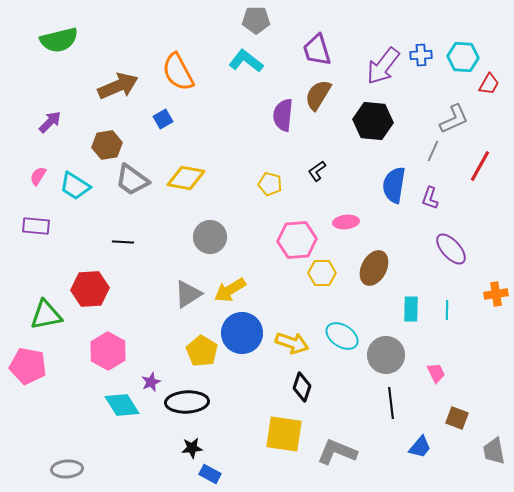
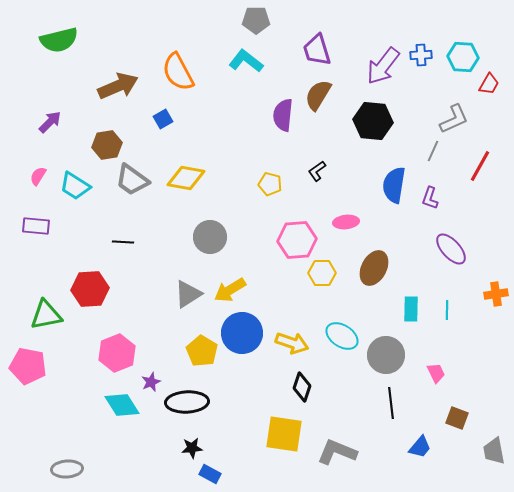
pink hexagon at (108, 351): moved 9 px right, 2 px down; rotated 9 degrees clockwise
